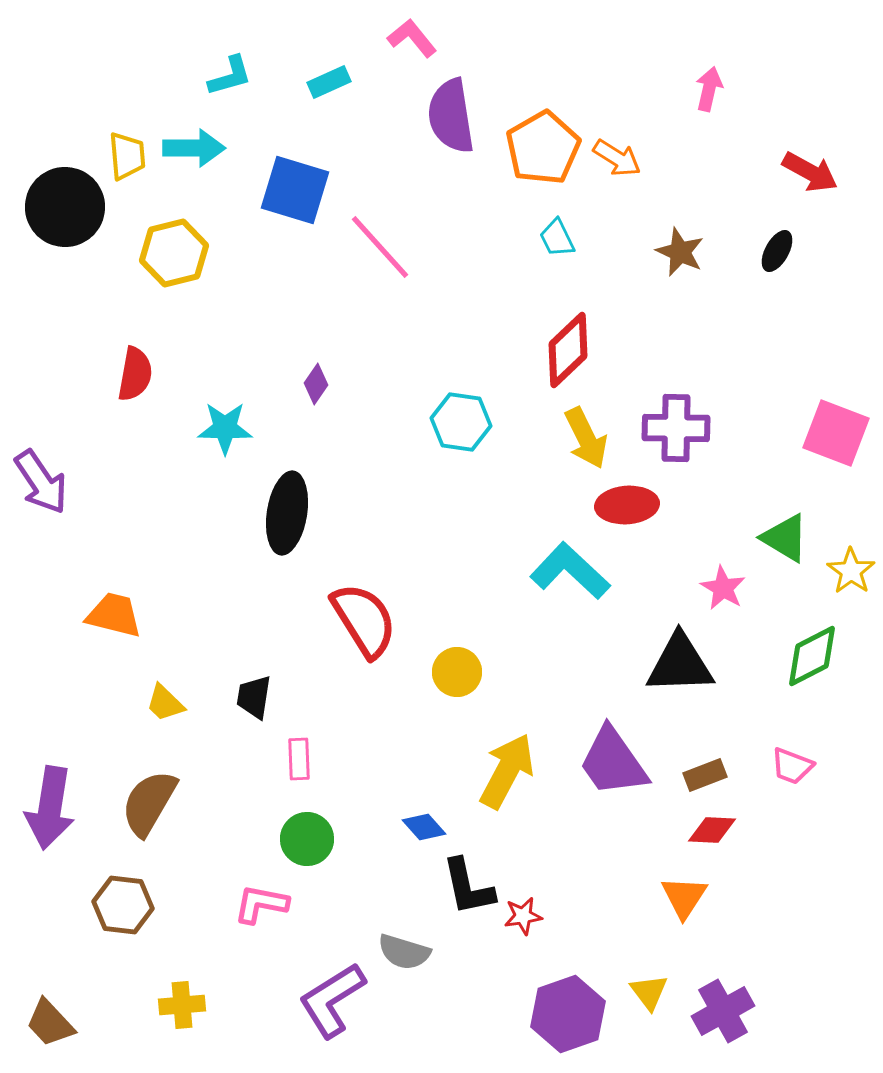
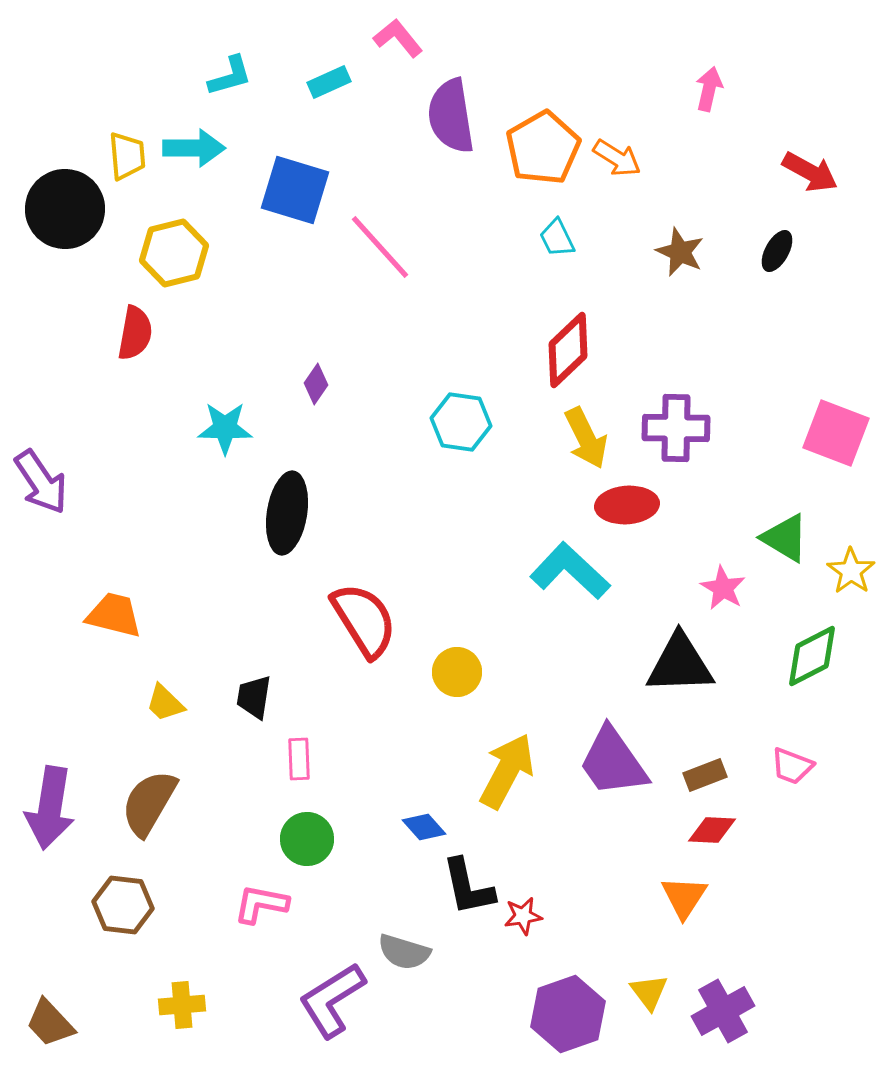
pink L-shape at (412, 38): moved 14 px left
black circle at (65, 207): moved 2 px down
red semicircle at (135, 374): moved 41 px up
